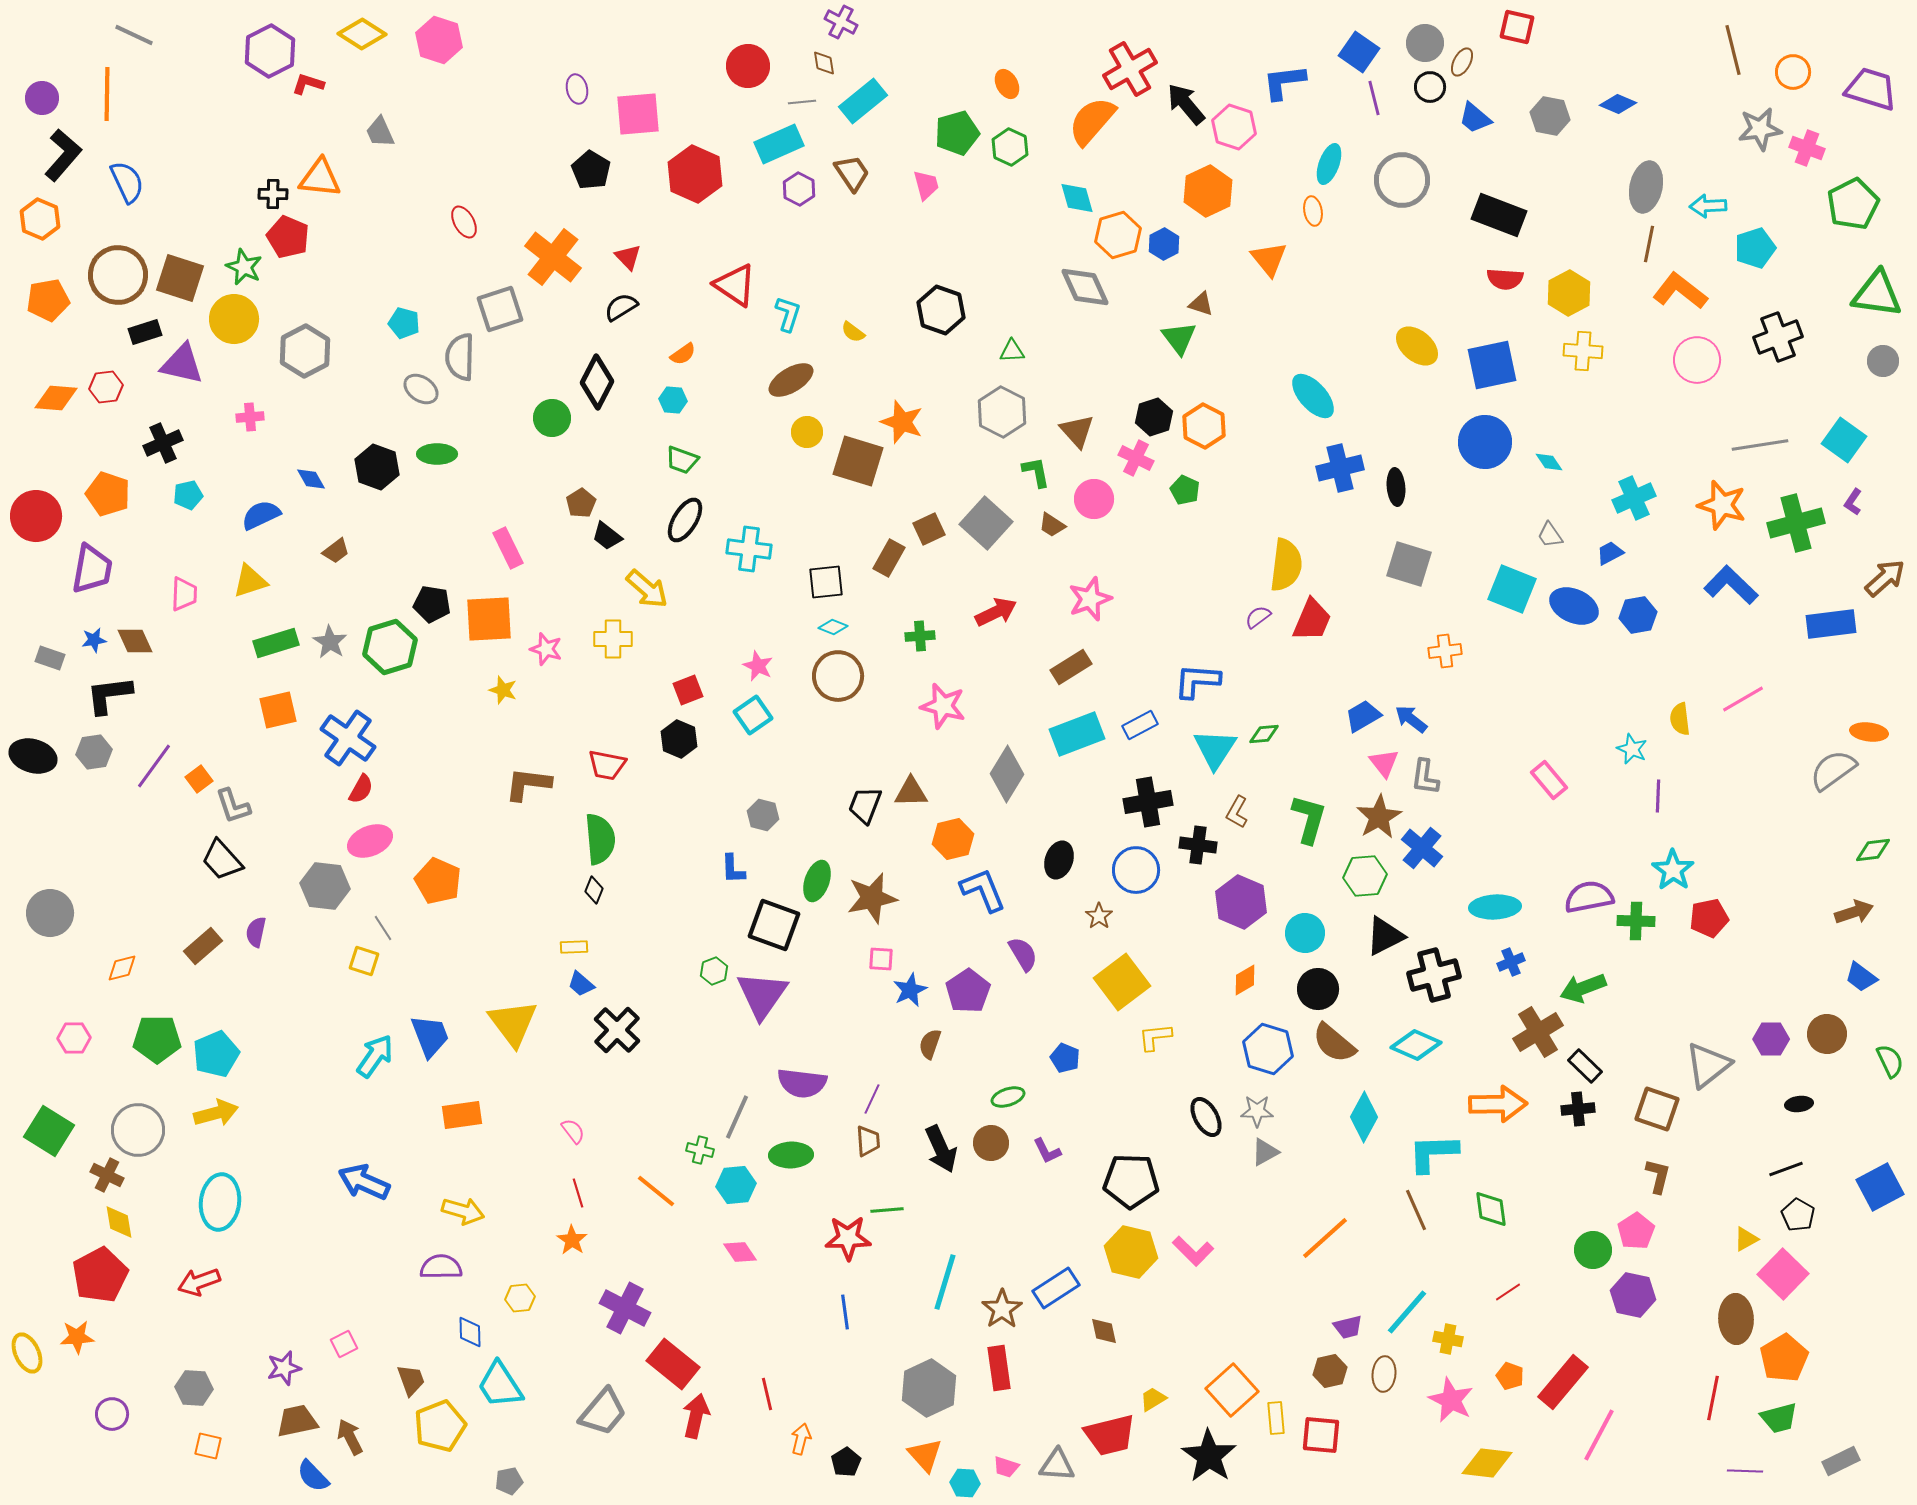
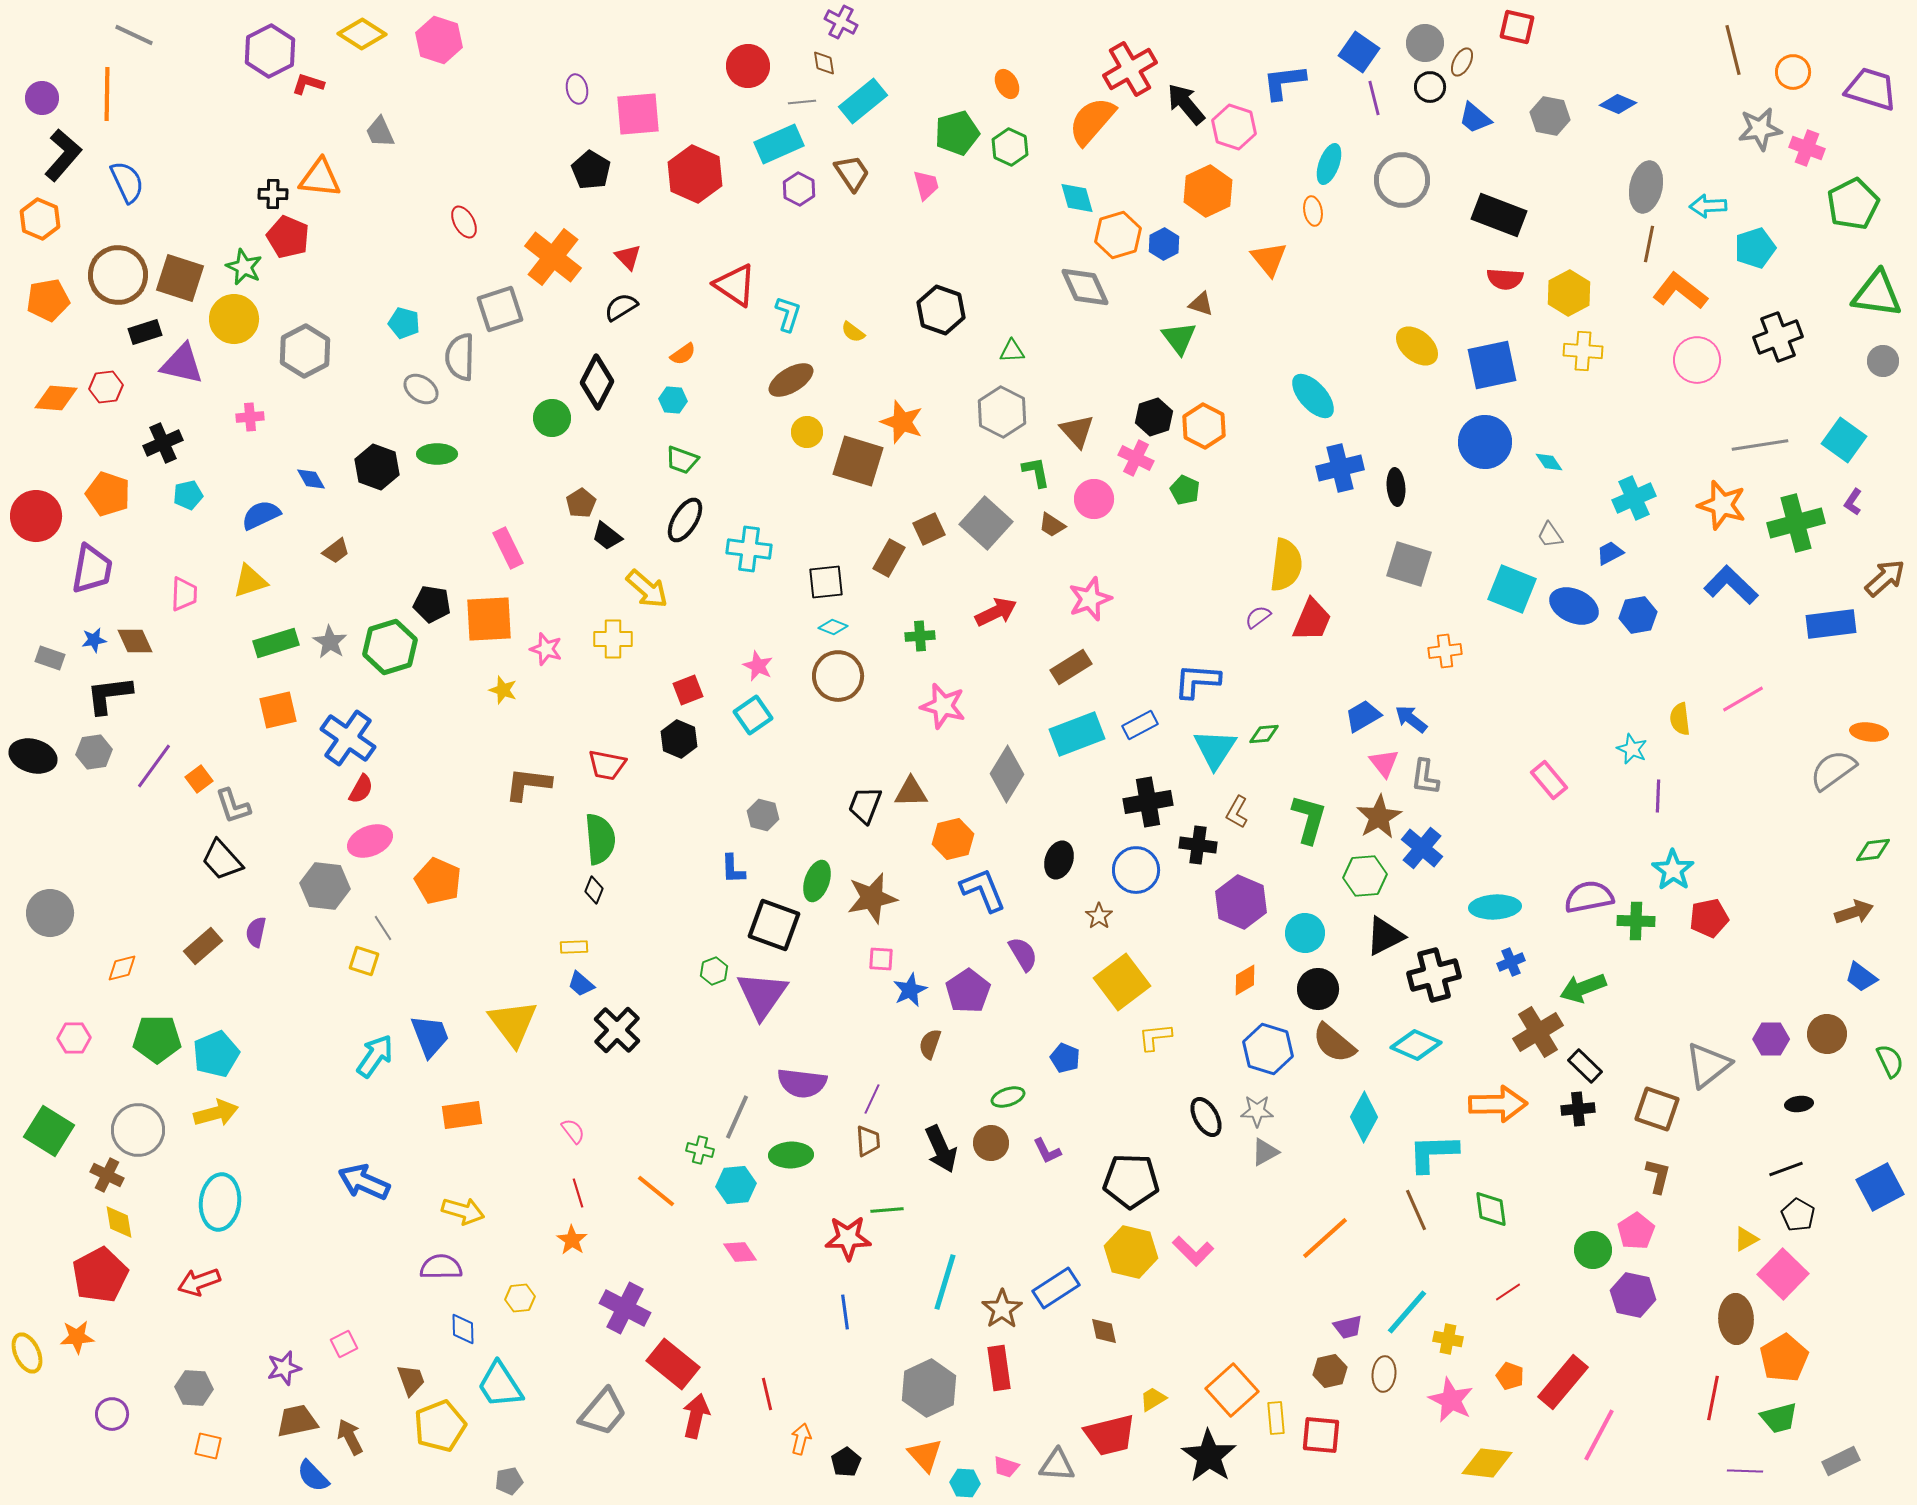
blue diamond at (470, 1332): moved 7 px left, 3 px up
